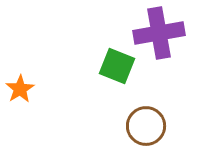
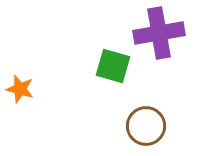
green square: moved 4 px left; rotated 6 degrees counterclockwise
orange star: rotated 24 degrees counterclockwise
